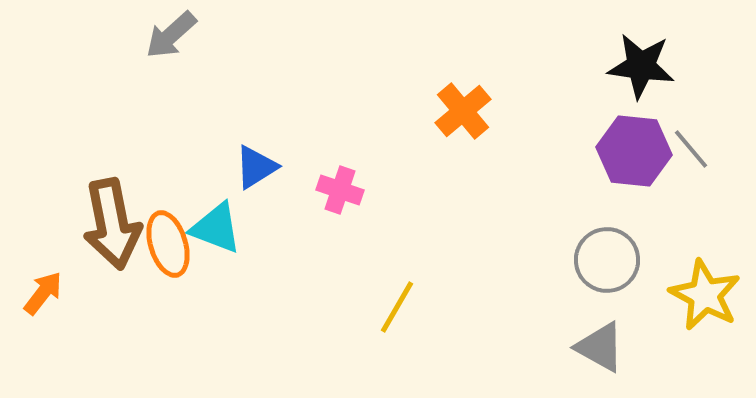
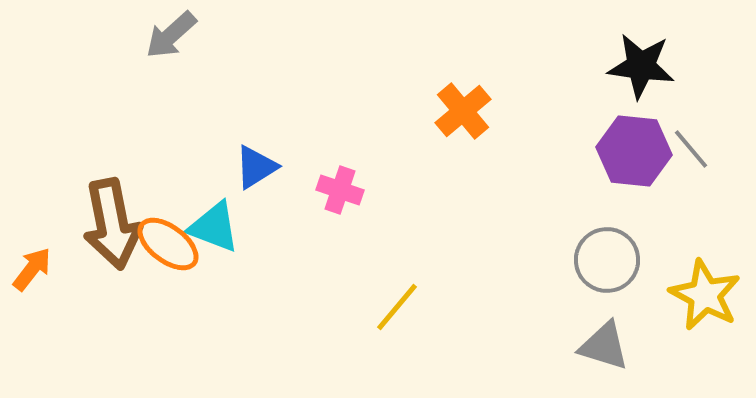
cyan triangle: moved 2 px left, 1 px up
orange ellipse: rotated 36 degrees counterclockwise
orange arrow: moved 11 px left, 24 px up
yellow line: rotated 10 degrees clockwise
gray triangle: moved 4 px right, 1 px up; rotated 12 degrees counterclockwise
